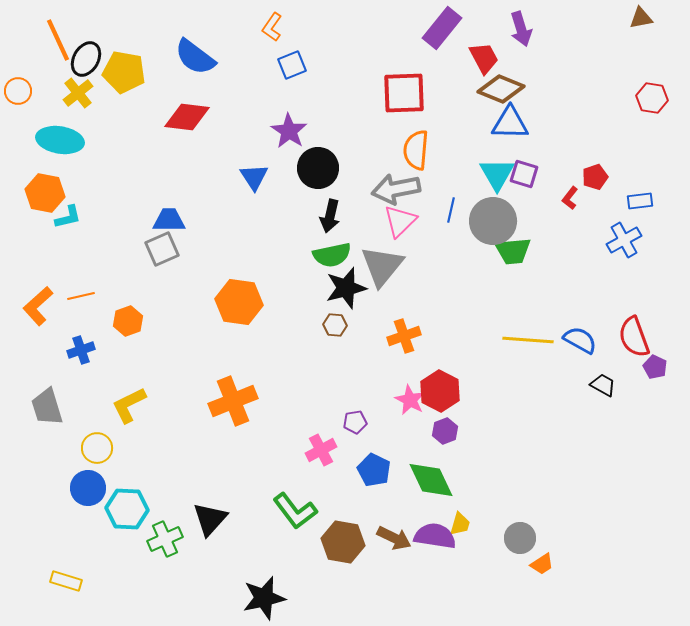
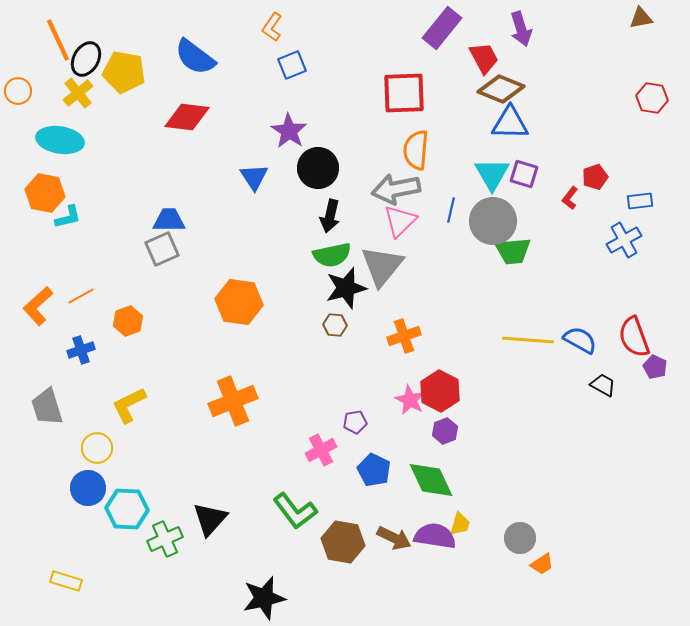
cyan triangle at (497, 174): moved 5 px left
orange line at (81, 296): rotated 16 degrees counterclockwise
